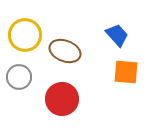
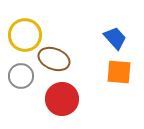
blue trapezoid: moved 2 px left, 3 px down
brown ellipse: moved 11 px left, 8 px down
orange square: moved 7 px left
gray circle: moved 2 px right, 1 px up
